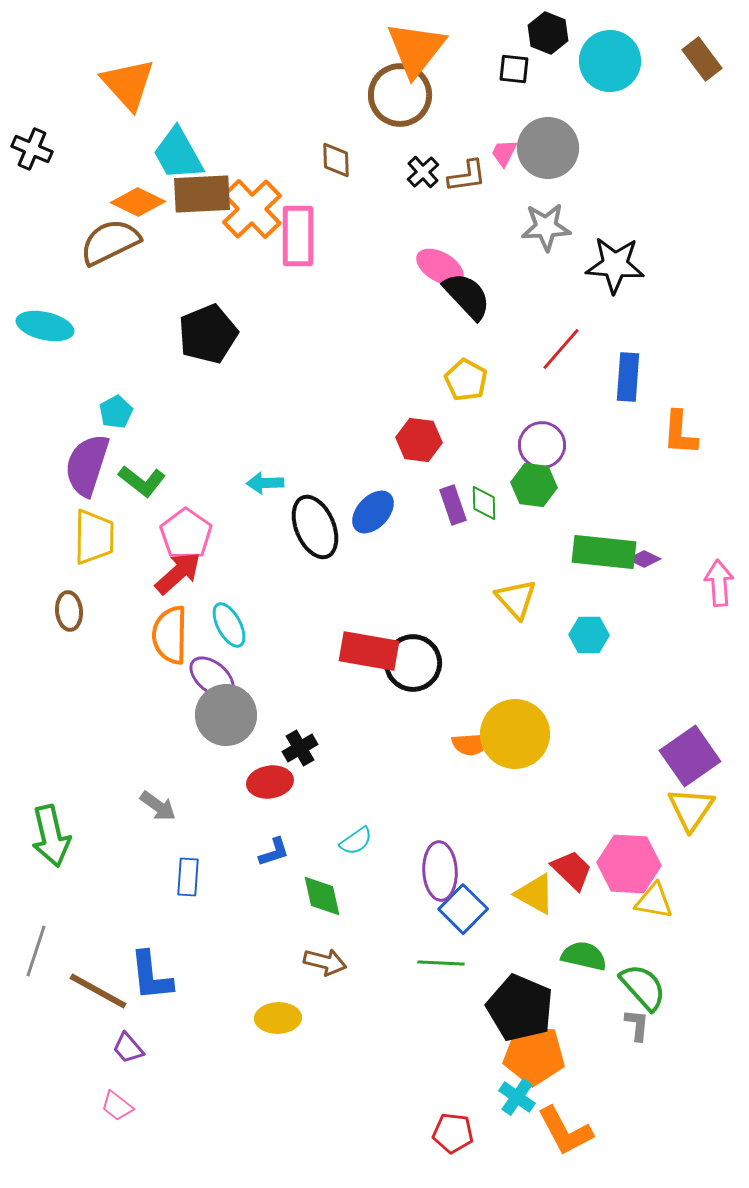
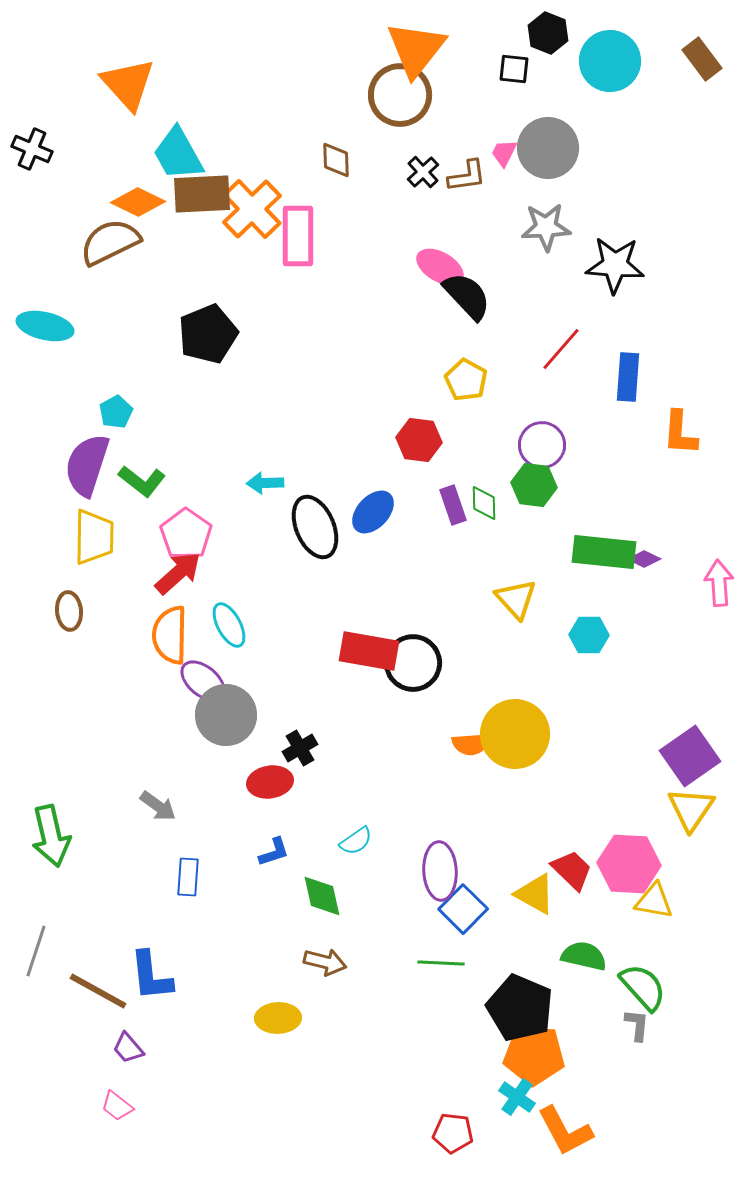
purple ellipse at (212, 677): moved 9 px left, 4 px down
